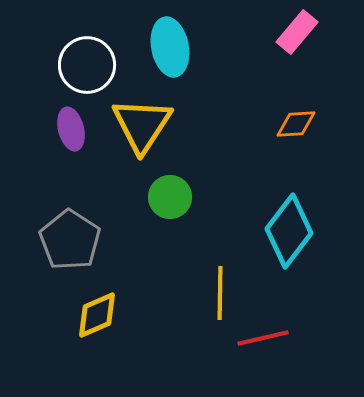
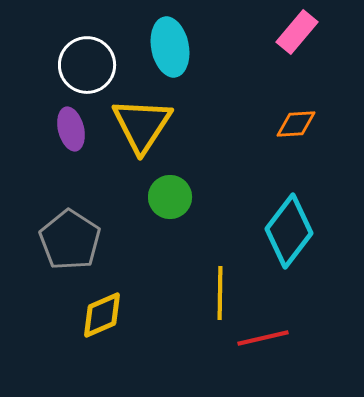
yellow diamond: moved 5 px right
